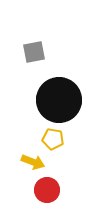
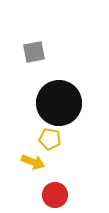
black circle: moved 3 px down
yellow pentagon: moved 3 px left
red circle: moved 8 px right, 5 px down
